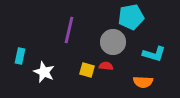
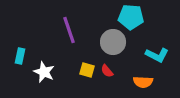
cyan pentagon: rotated 15 degrees clockwise
purple line: rotated 32 degrees counterclockwise
cyan L-shape: moved 3 px right, 1 px down; rotated 10 degrees clockwise
red semicircle: moved 1 px right, 5 px down; rotated 136 degrees counterclockwise
